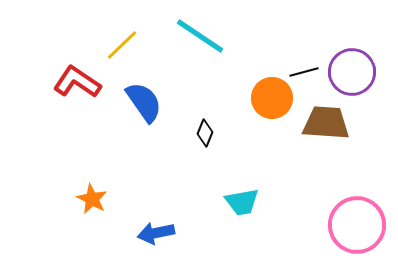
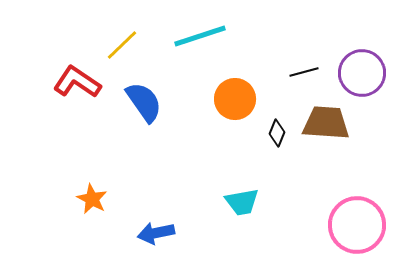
cyan line: rotated 52 degrees counterclockwise
purple circle: moved 10 px right, 1 px down
orange circle: moved 37 px left, 1 px down
black diamond: moved 72 px right
